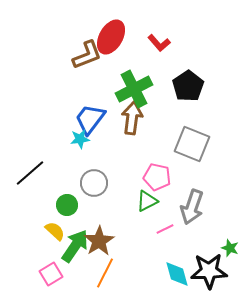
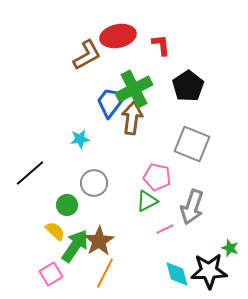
red ellipse: moved 7 px right, 1 px up; rotated 48 degrees clockwise
red L-shape: moved 2 px right, 2 px down; rotated 145 degrees counterclockwise
brown L-shape: rotated 8 degrees counterclockwise
blue trapezoid: moved 21 px right, 17 px up
